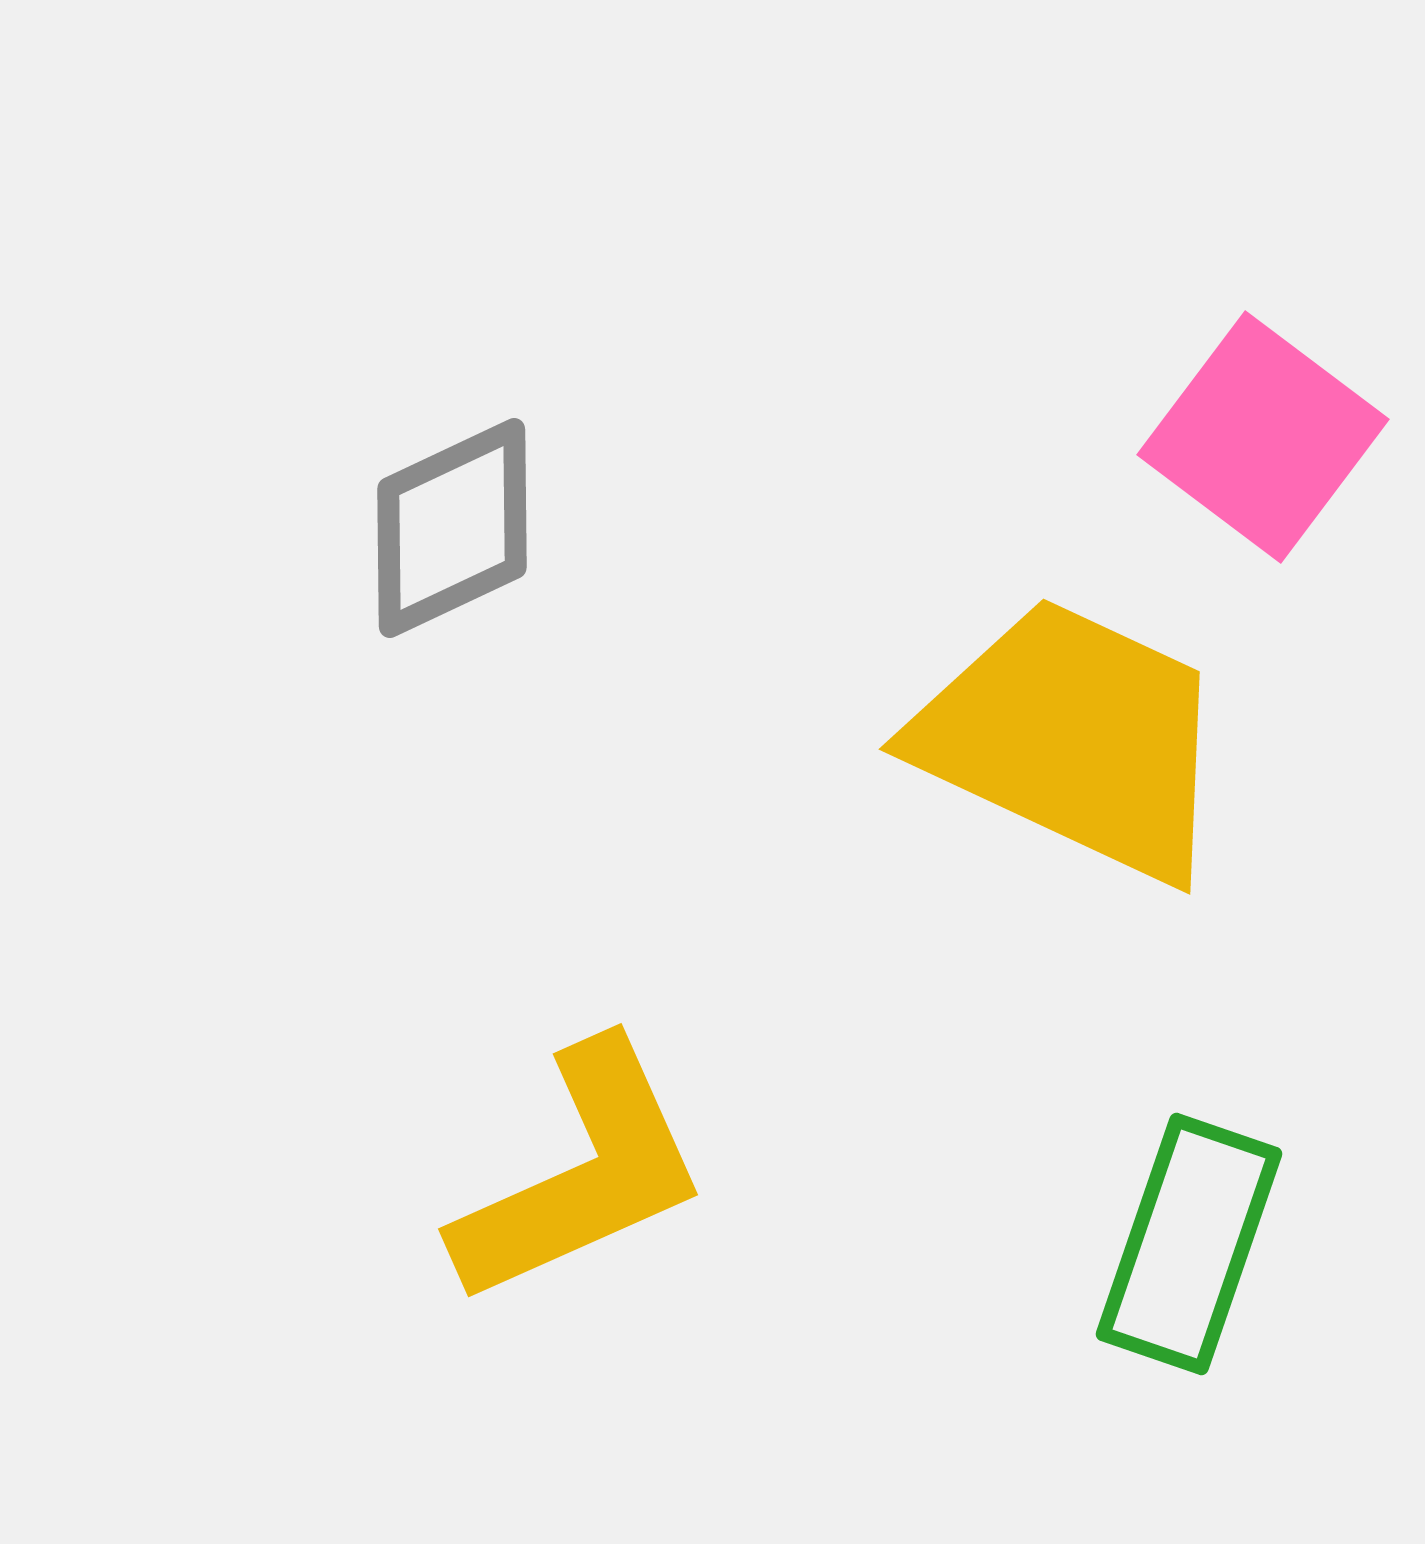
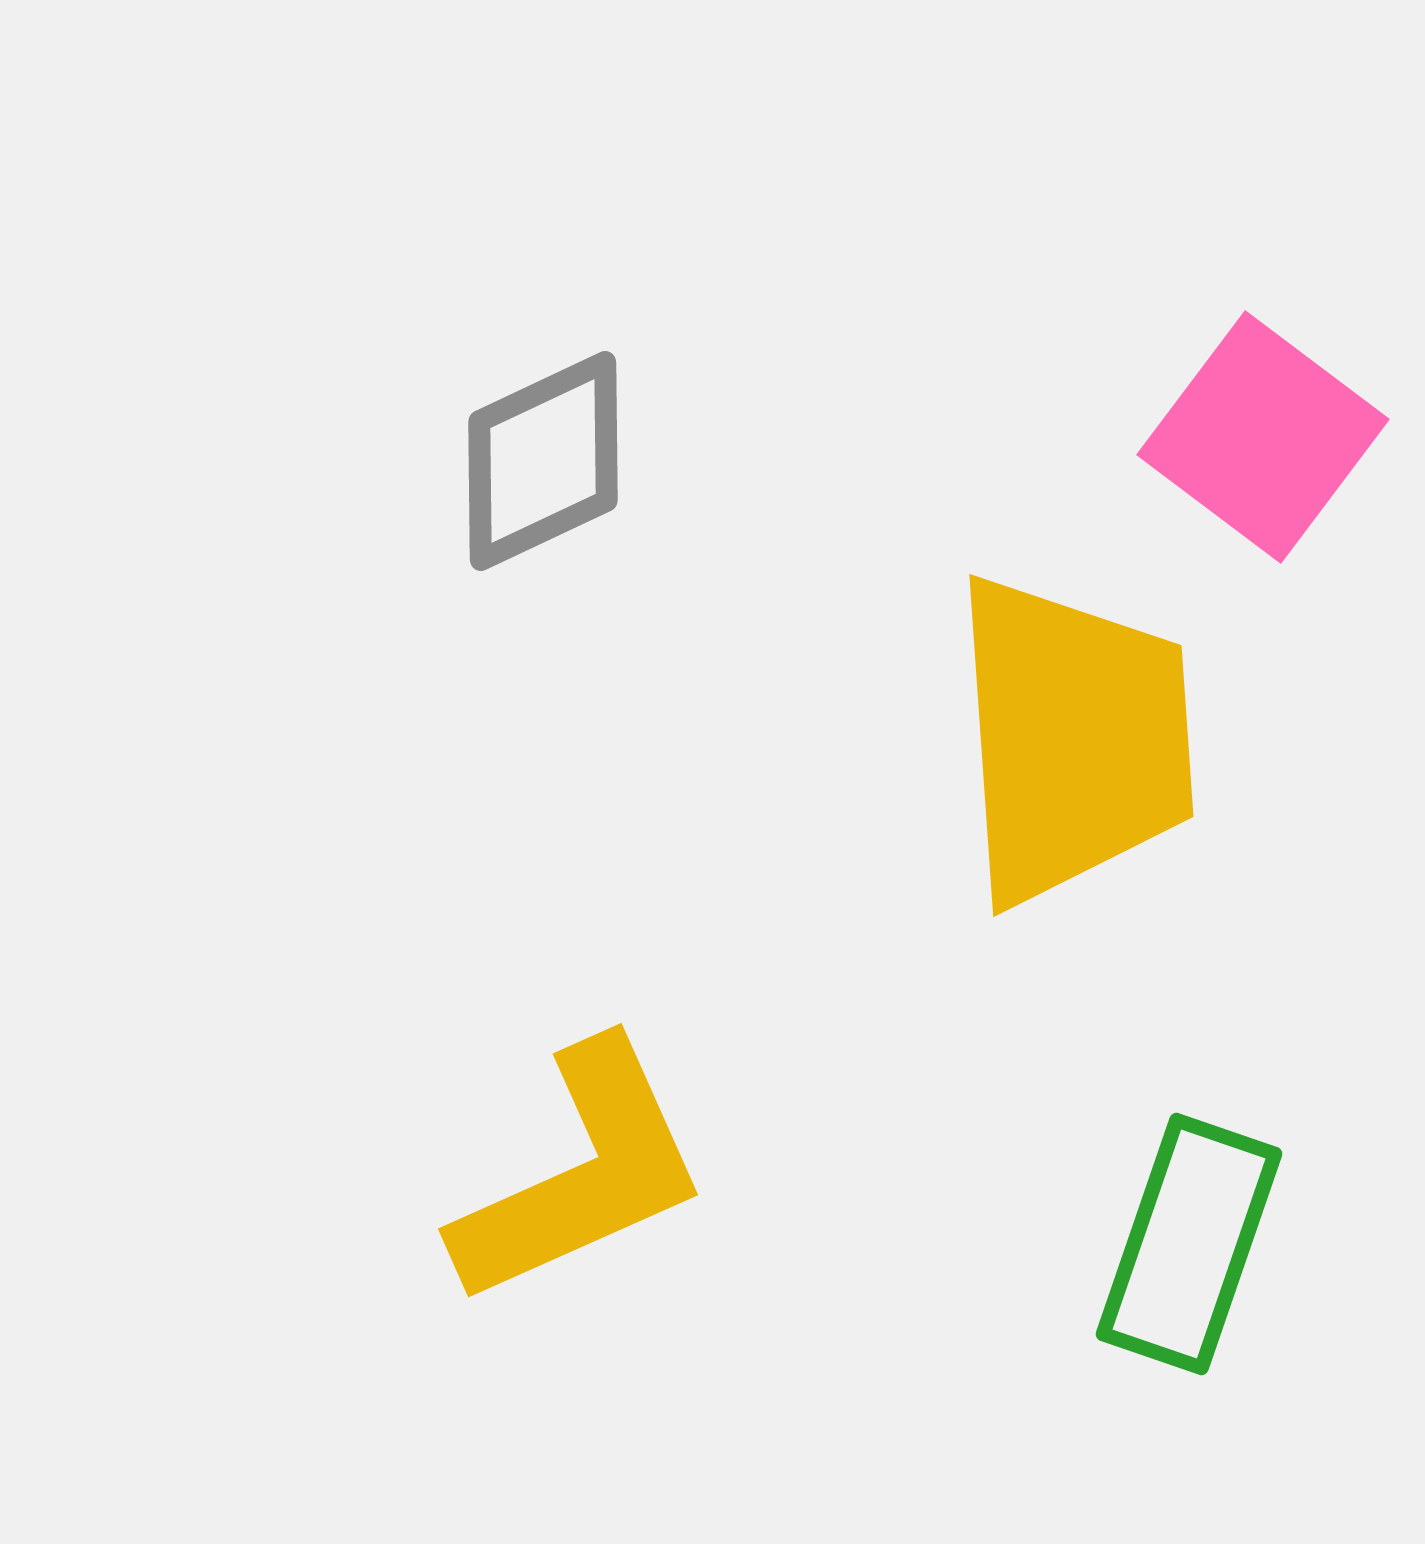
gray diamond: moved 91 px right, 67 px up
yellow trapezoid: rotated 61 degrees clockwise
